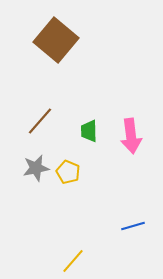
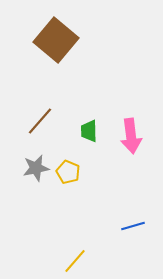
yellow line: moved 2 px right
